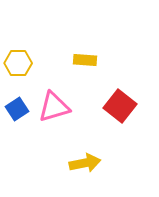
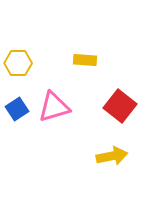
yellow arrow: moved 27 px right, 7 px up
